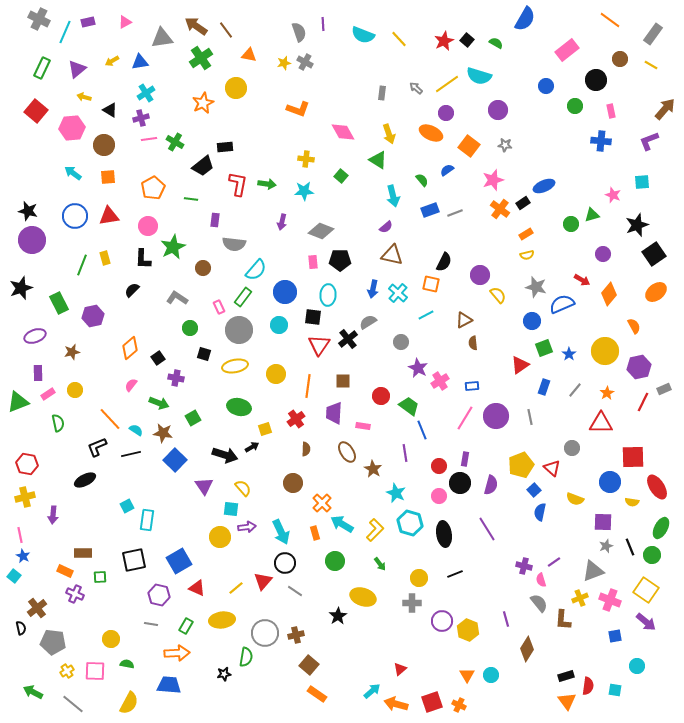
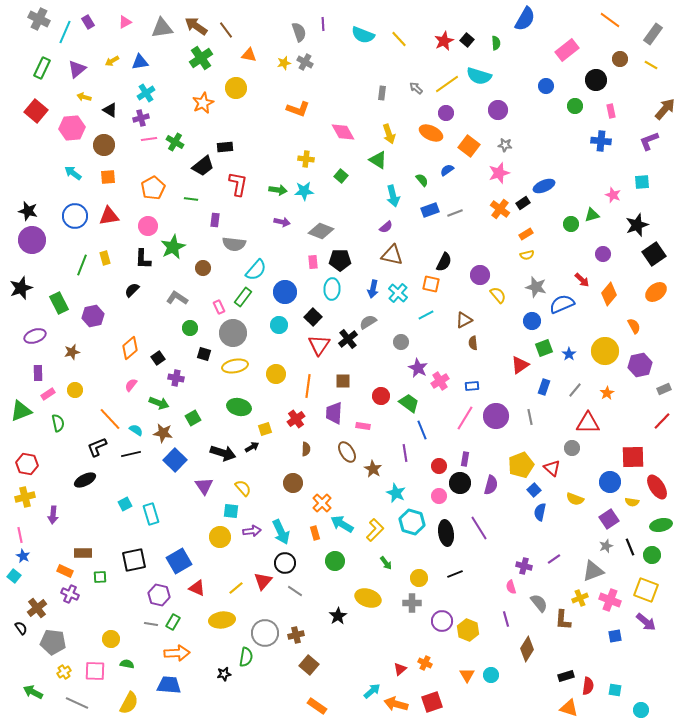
purple rectangle at (88, 22): rotated 72 degrees clockwise
gray triangle at (162, 38): moved 10 px up
green semicircle at (496, 43): rotated 56 degrees clockwise
pink star at (493, 180): moved 6 px right, 7 px up
green arrow at (267, 184): moved 11 px right, 6 px down
purple arrow at (282, 222): rotated 91 degrees counterclockwise
red arrow at (582, 280): rotated 14 degrees clockwise
cyan ellipse at (328, 295): moved 4 px right, 6 px up
black square at (313, 317): rotated 36 degrees clockwise
gray circle at (239, 330): moved 6 px left, 3 px down
purple hexagon at (639, 367): moved 1 px right, 2 px up
green triangle at (18, 402): moved 3 px right, 9 px down
red line at (643, 402): moved 19 px right, 19 px down; rotated 18 degrees clockwise
green trapezoid at (409, 406): moved 3 px up
red triangle at (601, 423): moved 13 px left
black arrow at (225, 455): moved 2 px left, 2 px up
cyan square at (127, 506): moved 2 px left, 2 px up
cyan square at (231, 509): moved 2 px down
cyan rectangle at (147, 520): moved 4 px right, 6 px up; rotated 25 degrees counterclockwise
purple square at (603, 522): moved 6 px right, 3 px up; rotated 36 degrees counterclockwise
cyan hexagon at (410, 523): moved 2 px right, 1 px up
purple arrow at (247, 527): moved 5 px right, 4 px down
green ellipse at (661, 528): moved 3 px up; rotated 50 degrees clockwise
purple line at (487, 529): moved 8 px left, 1 px up
black ellipse at (444, 534): moved 2 px right, 1 px up
purple line at (554, 562): moved 3 px up
green arrow at (380, 564): moved 6 px right, 1 px up
pink semicircle at (541, 580): moved 30 px left, 7 px down
yellow square at (646, 590): rotated 15 degrees counterclockwise
purple cross at (75, 594): moved 5 px left
yellow ellipse at (363, 597): moved 5 px right, 1 px down
green rectangle at (186, 626): moved 13 px left, 4 px up
black semicircle at (21, 628): rotated 24 degrees counterclockwise
cyan circle at (637, 666): moved 4 px right, 44 px down
yellow cross at (67, 671): moved 3 px left, 1 px down
orange rectangle at (317, 694): moved 12 px down
orange triangle at (567, 701): moved 2 px right, 7 px down; rotated 36 degrees counterclockwise
gray line at (73, 704): moved 4 px right, 1 px up; rotated 15 degrees counterclockwise
orange cross at (459, 705): moved 34 px left, 42 px up
